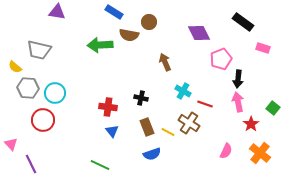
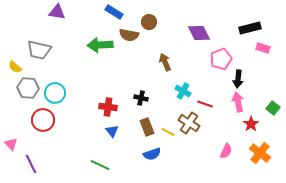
black rectangle: moved 7 px right, 6 px down; rotated 50 degrees counterclockwise
